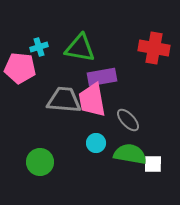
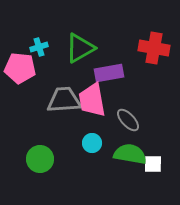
green triangle: rotated 40 degrees counterclockwise
purple rectangle: moved 7 px right, 4 px up
gray trapezoid: rotated 9 degrees counterclockwise
cyan circle: moved 4 px left
green circle: moved 3 px up
